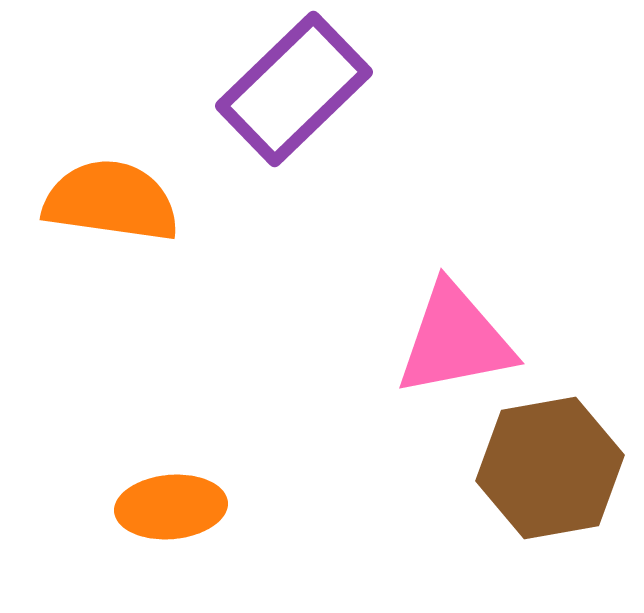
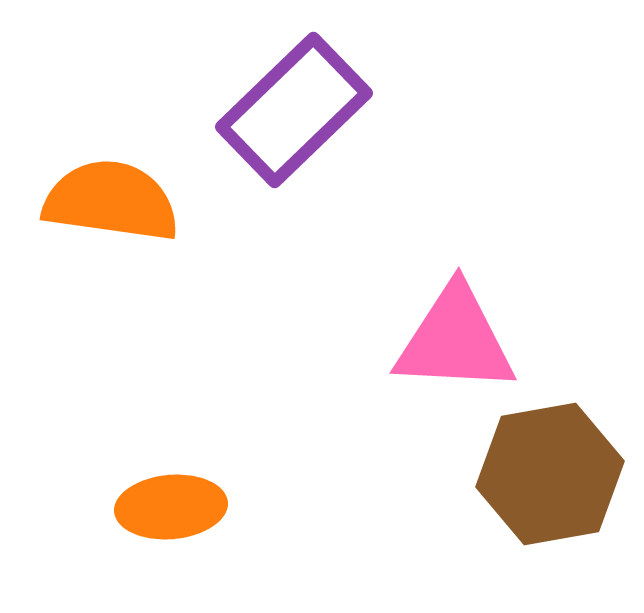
purple rectangle: moved 21 px down
pink triangle: rotated 14 degrees clockwise
brown hexagon: moved 6 px down
